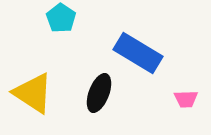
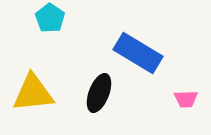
cyan pentagon: moved 11 px left
yellow triangle: rotated 39 degrees counterclockwise
